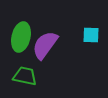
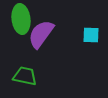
green ellipse: moved 18 px up; rotated 20 degrees counterclockwise
purple semicircle: moved 4 px left, 11 px up
